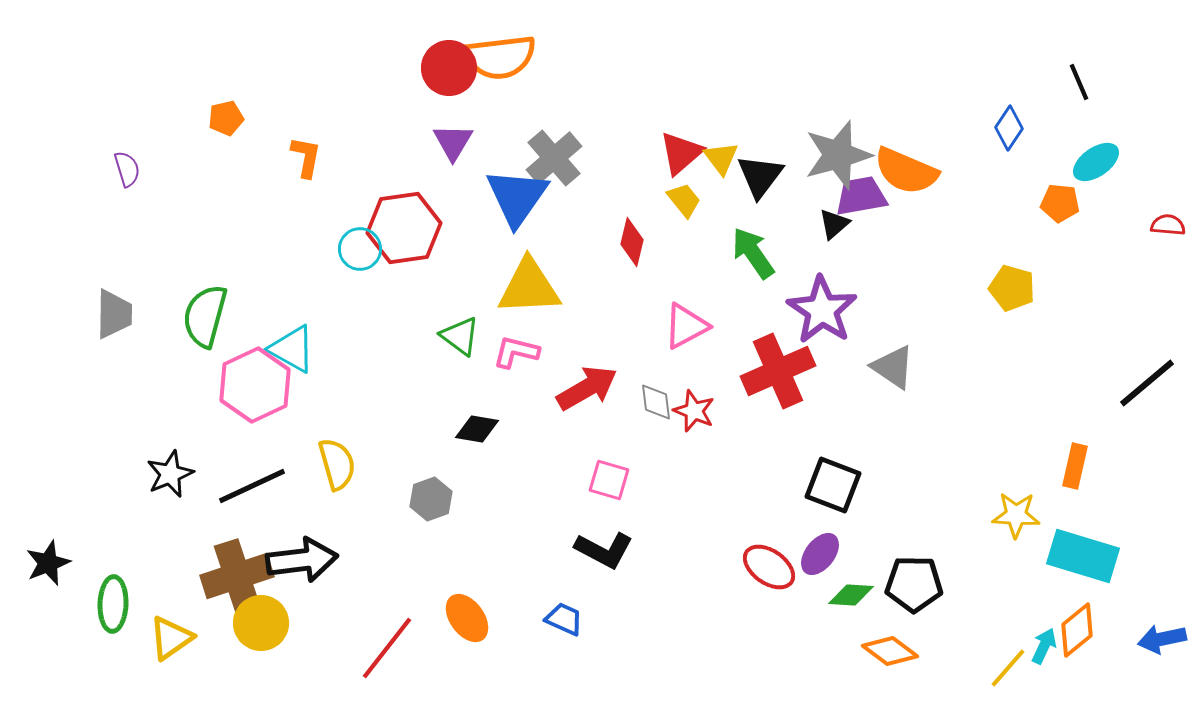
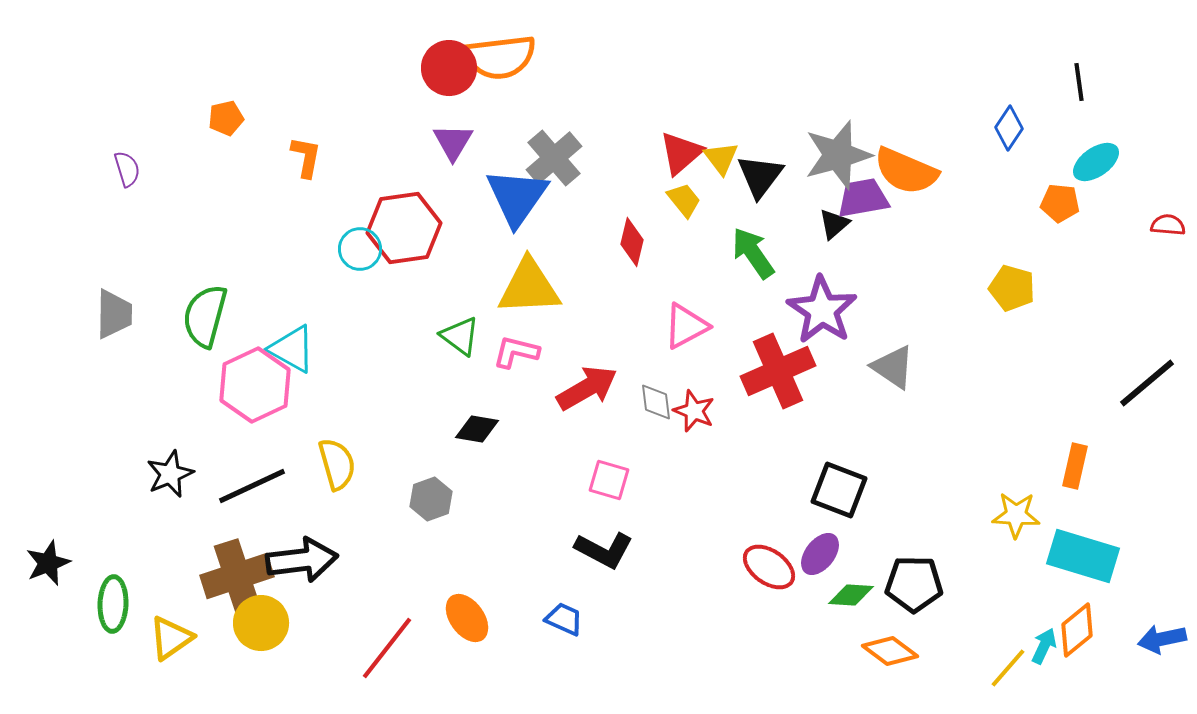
black line at (1079, 82): rotated 15 degrees clockwise
purple trapezoid at (861, 196): moved 2 px right, 2 px down
black square at (833, 485): moved 6 px right, 5 px down
